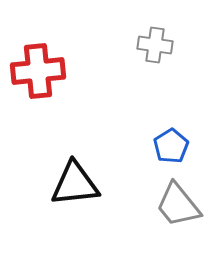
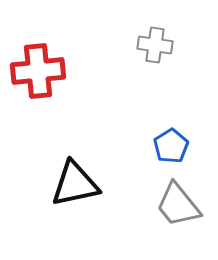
black triangle: rotated 6 degrees counterclockwise
